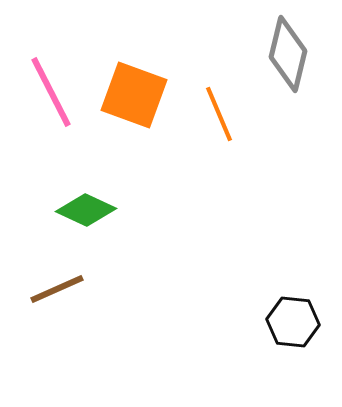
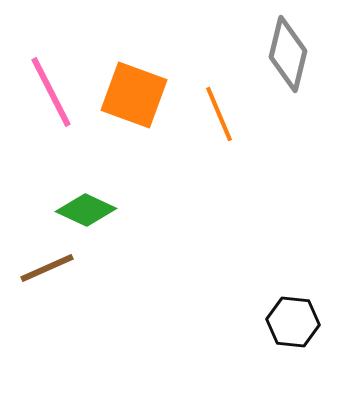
brown line: moved 10 px left, 21 px up
